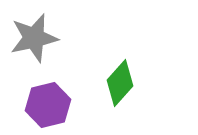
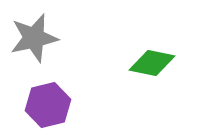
green diamond: moved 32 px right, 20 px up; rotated 60 degrees clockwise
